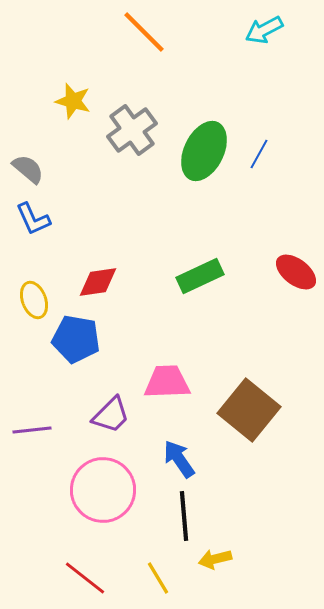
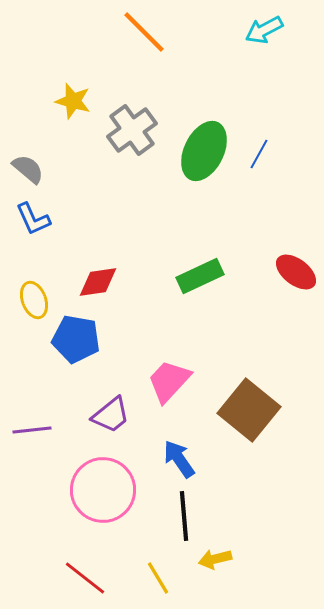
pink trapezoid: moved 2 px right, 1 px up; rotated 45 degrees counterclockwise
purple trapezoid: rotated 6 degrees clockwise
